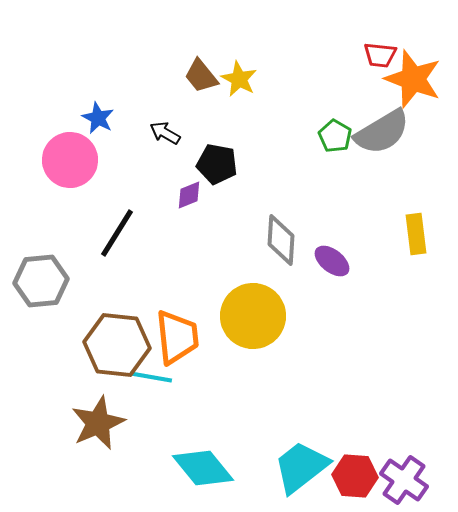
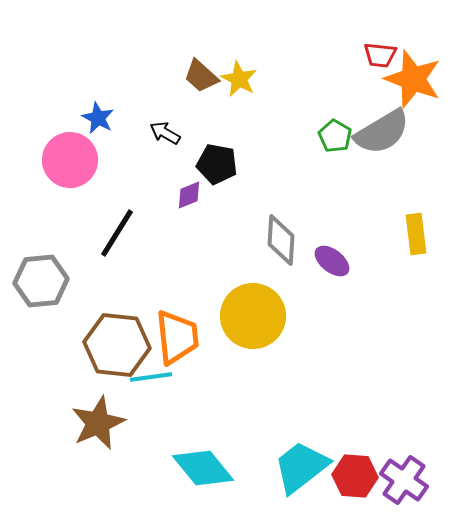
brown trapezoid: rotated 9 degrees counterclockwise
cyan line: rotated 18 degrees counterclockwise
